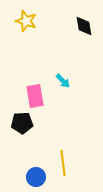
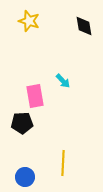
yellow star: moved 3 px right
yellow line: rotated 10 degrees clockwise
blue circle: moved 11 px left
